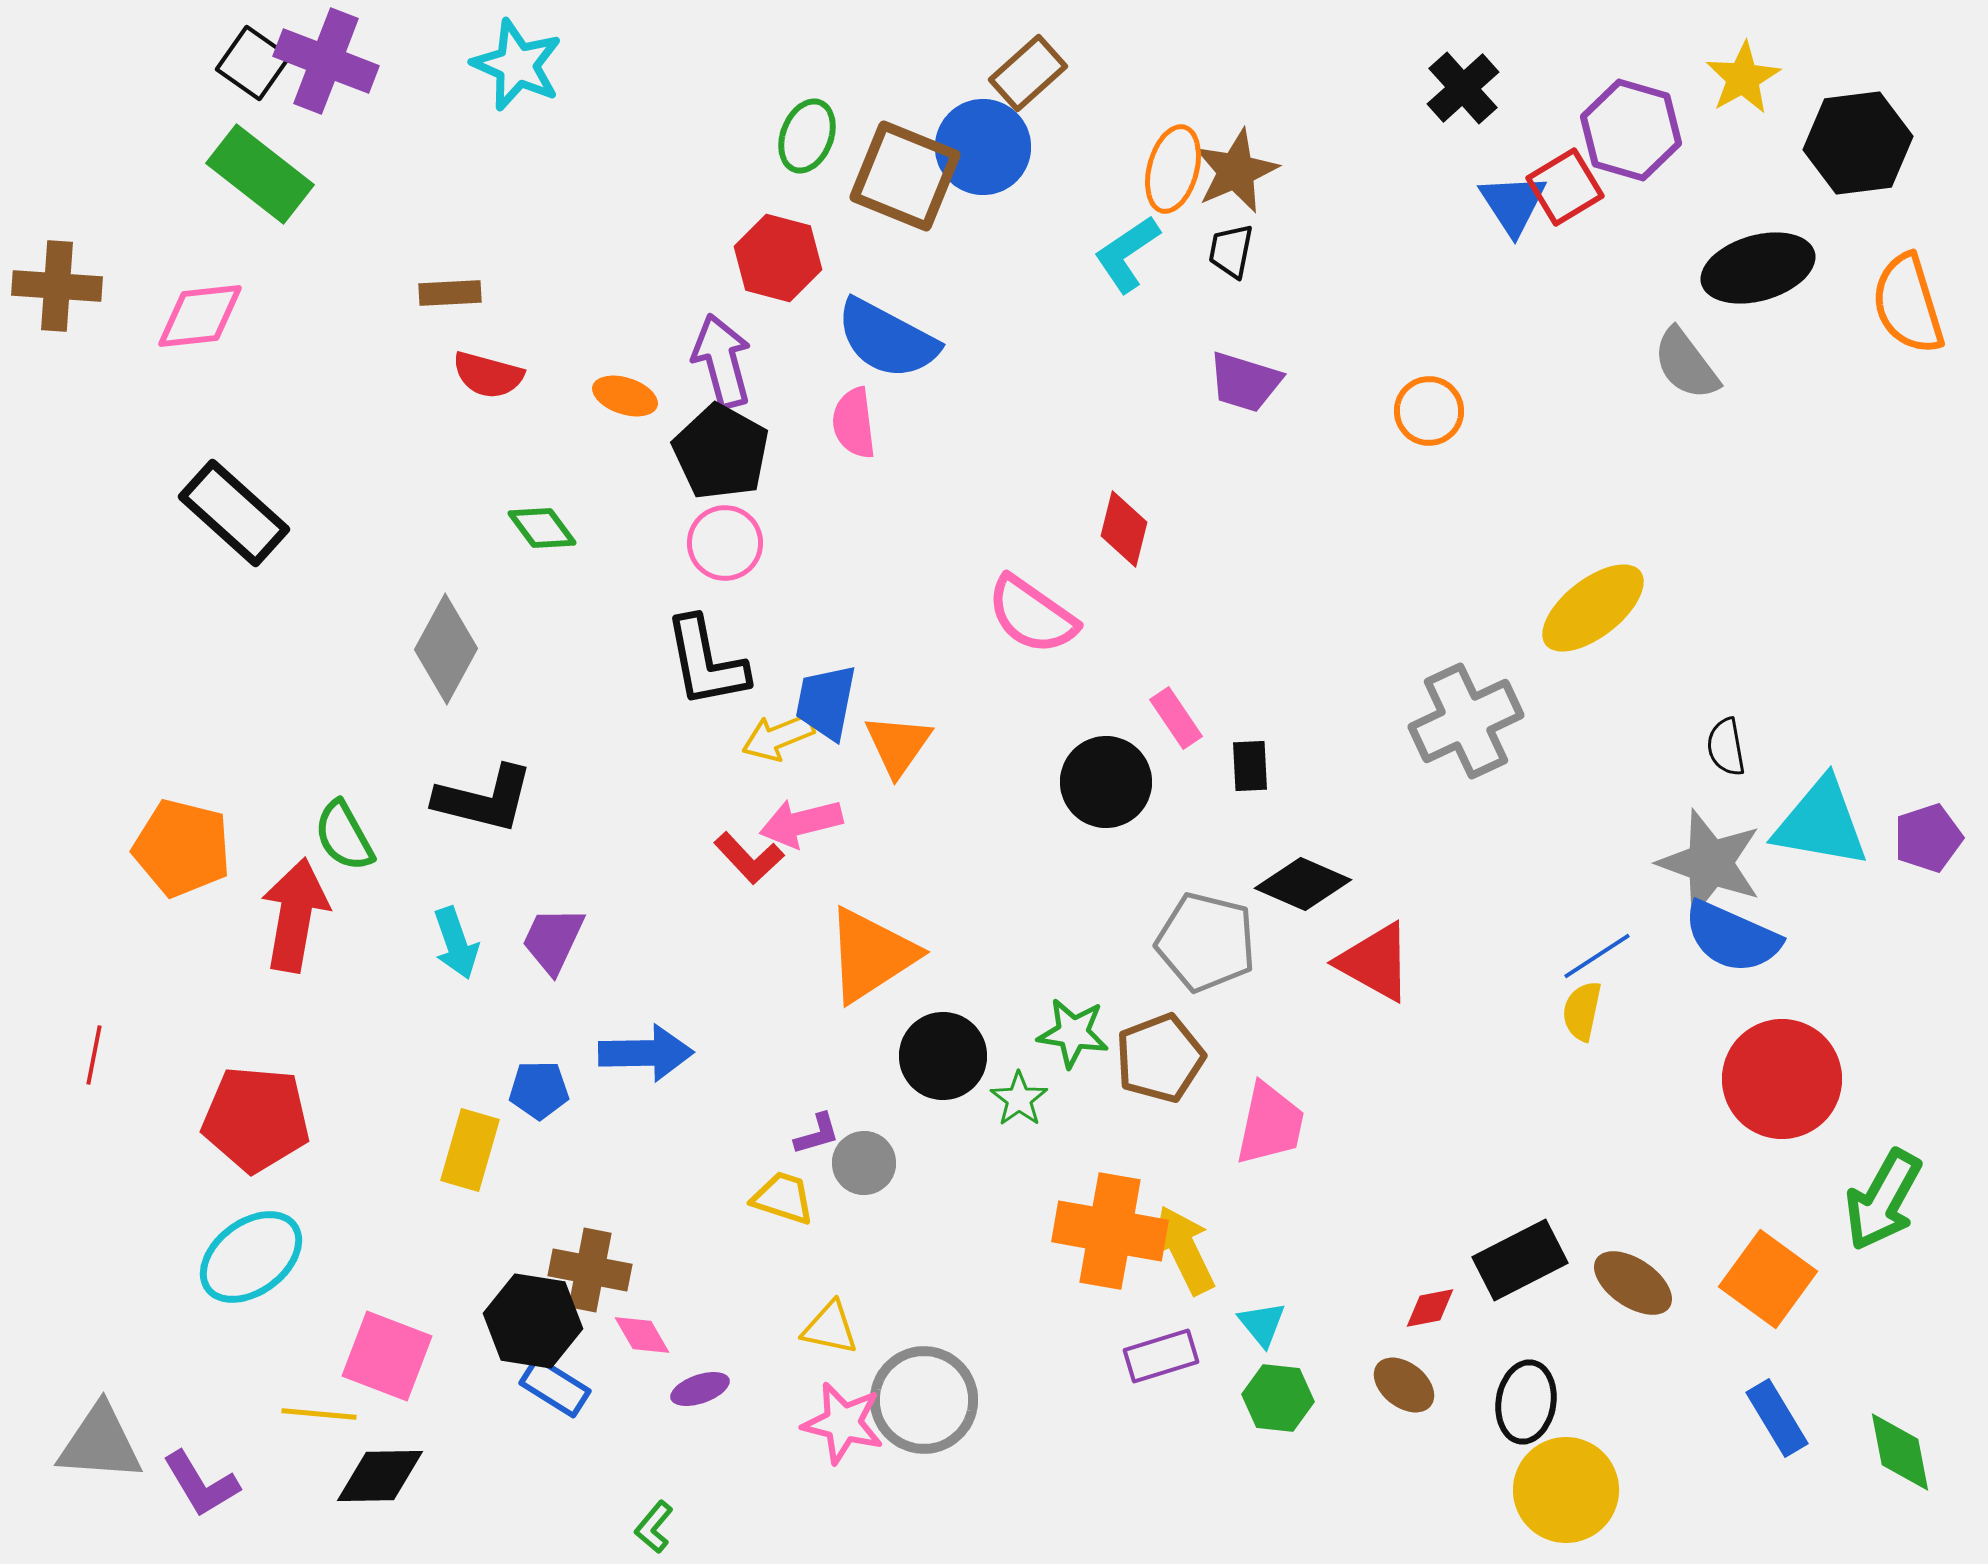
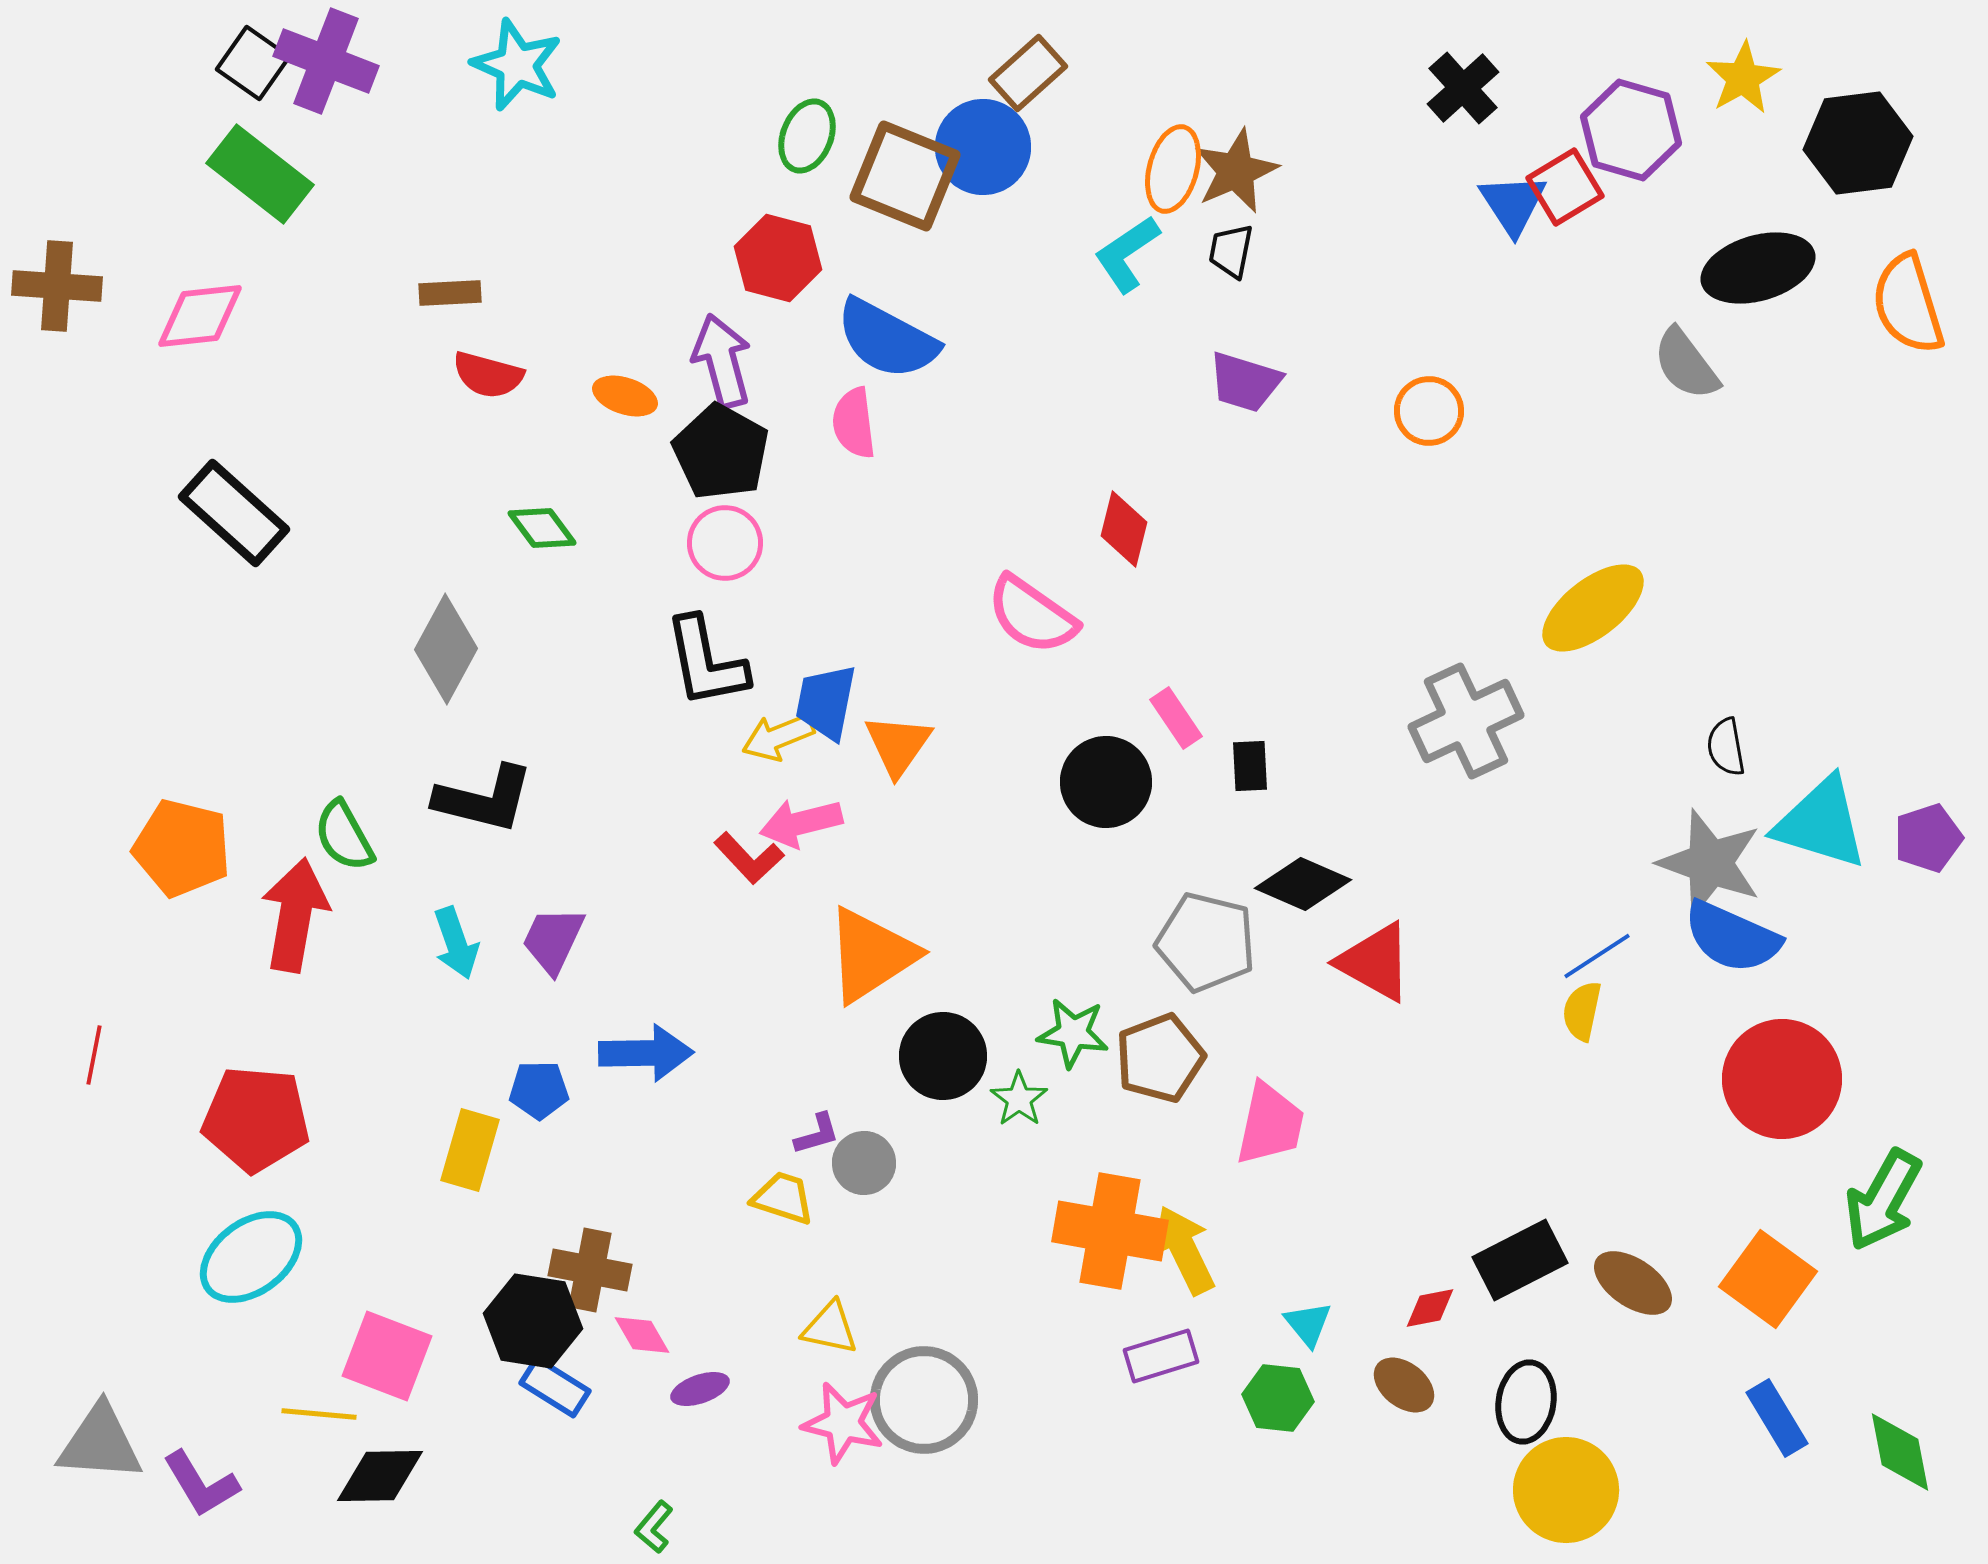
cyan triangle at (1821, 823): rotated 7 degrees clockwise
cyan triangle at (1262, 1324): moved 46 px right
